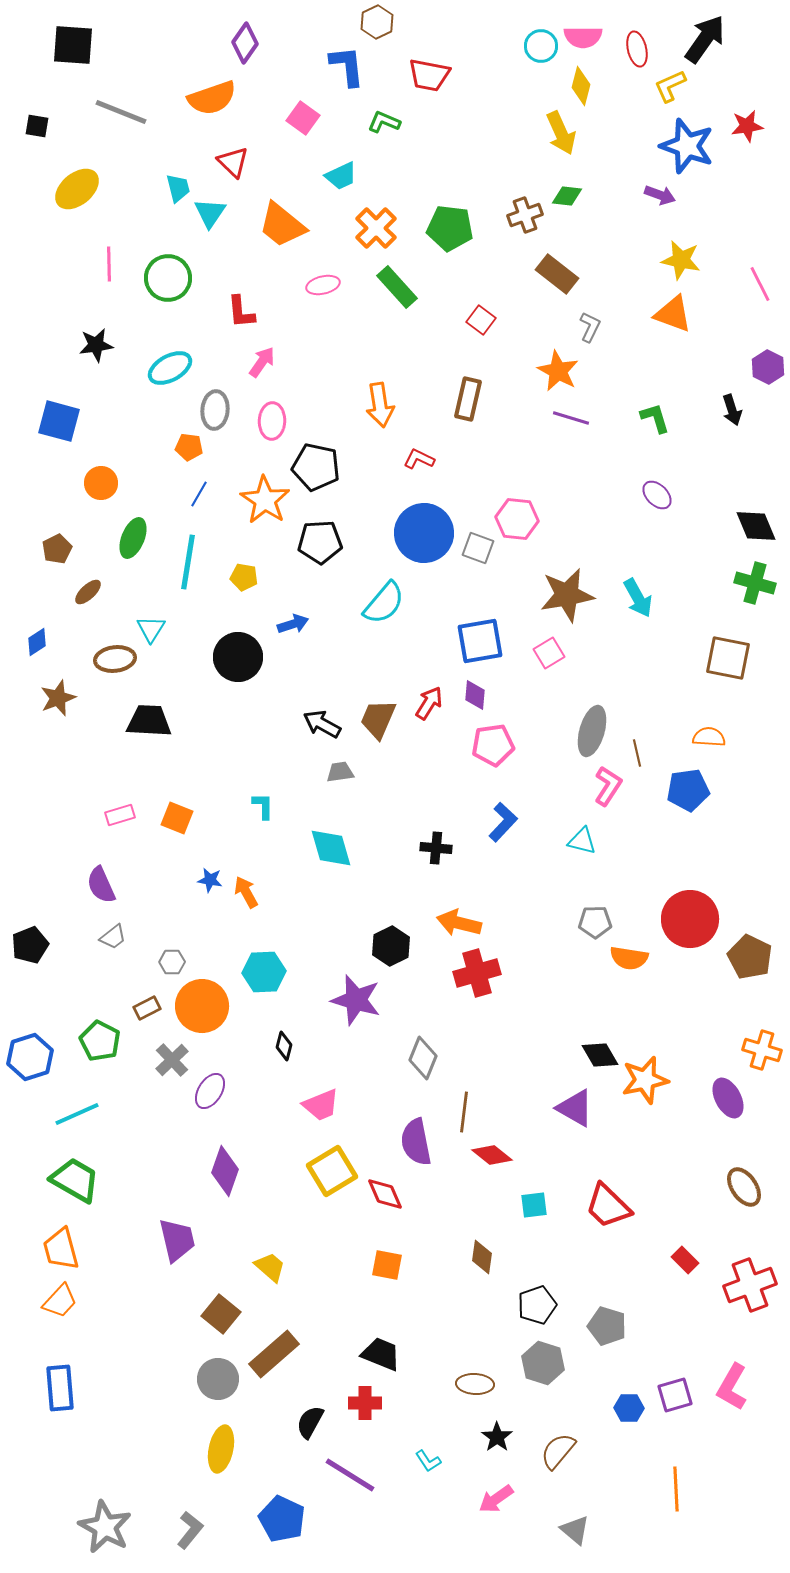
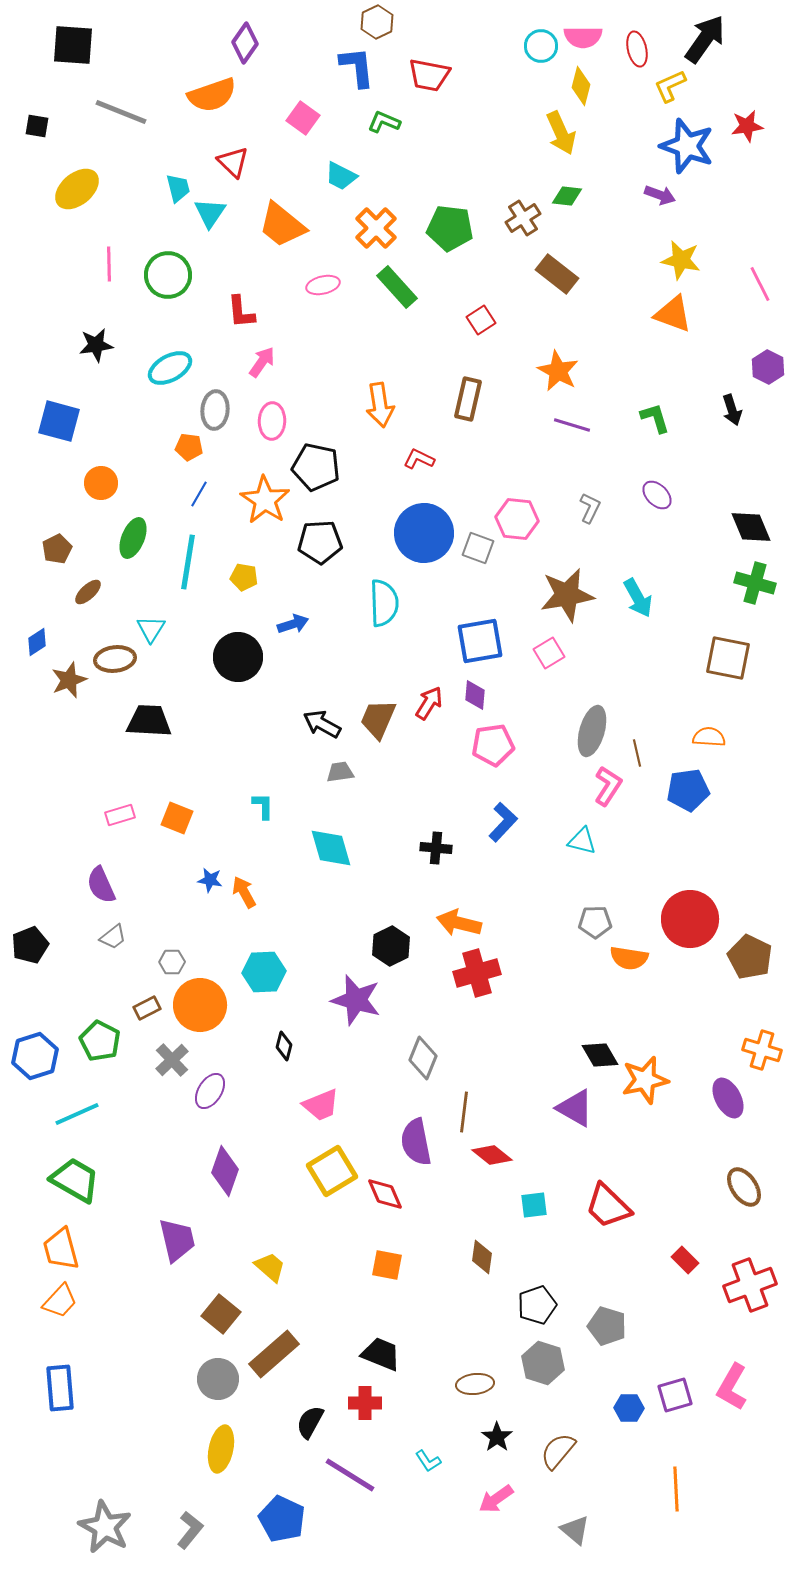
blue L-shape at (347, 66): moved 10 px right, 1 px down
orange semicircle at (212, 98): moved 3 px up
cyan trapezoid at (341, 176): rotated 52 degrees clockwise
brown cross at (525, 215): moved 2 px left, 3 px down; rotated 12 degrees counterclockwise
green circle at (168, 278): moved 3 px up
red square at (481, 320): rotated 20 degrees clockwise
gray L-shape at (590, 327): moved 181 px down
purple line at (571, 418): moved 1 px right, 7 px down
black diamond at (756, 526): moved 5 px left, 1 px down
cyan semicircle at (384, 603): rotated 42 degrees counterclockwise
brown star at (58, 698): moved 11 px right, 18 px up
orange arrow at (246, 892): moved 2 px left
orange circle at (202, 1006): moved 2 px left, 1 px up
blue hexagon at (30, 1057): moved 5 px right, 1 px up
brown ellipse at (475, 1384): rotated 9 degrees counterclockwise
